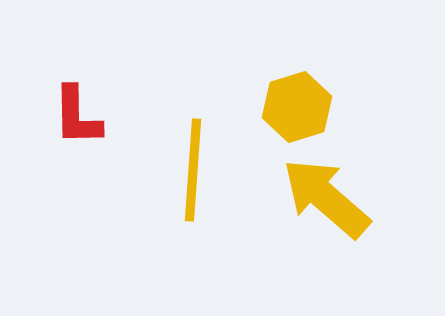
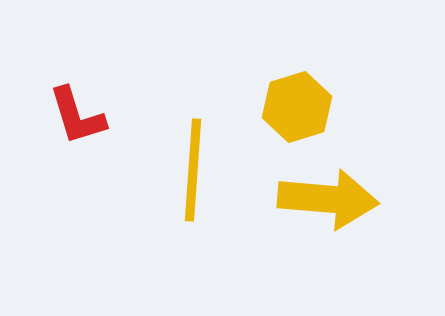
red L-shape: rotated 16 degrees counterclockwise
yellow arrow: moved 2 px right, 1 px down; rotated 144 degrees clockwise
